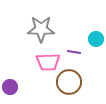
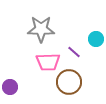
purple line: rotated 32 degrees clockwise
